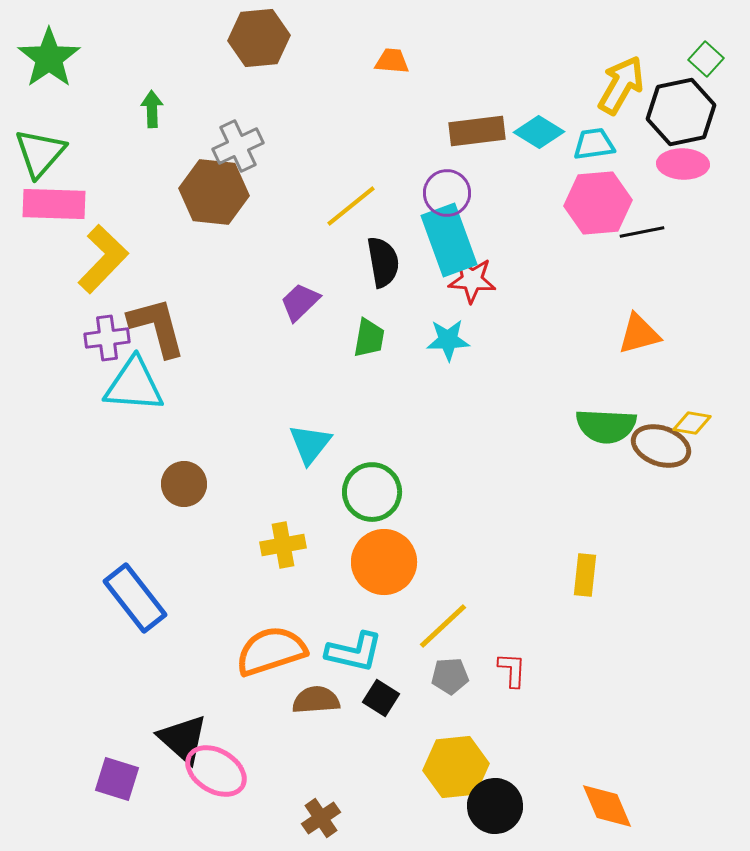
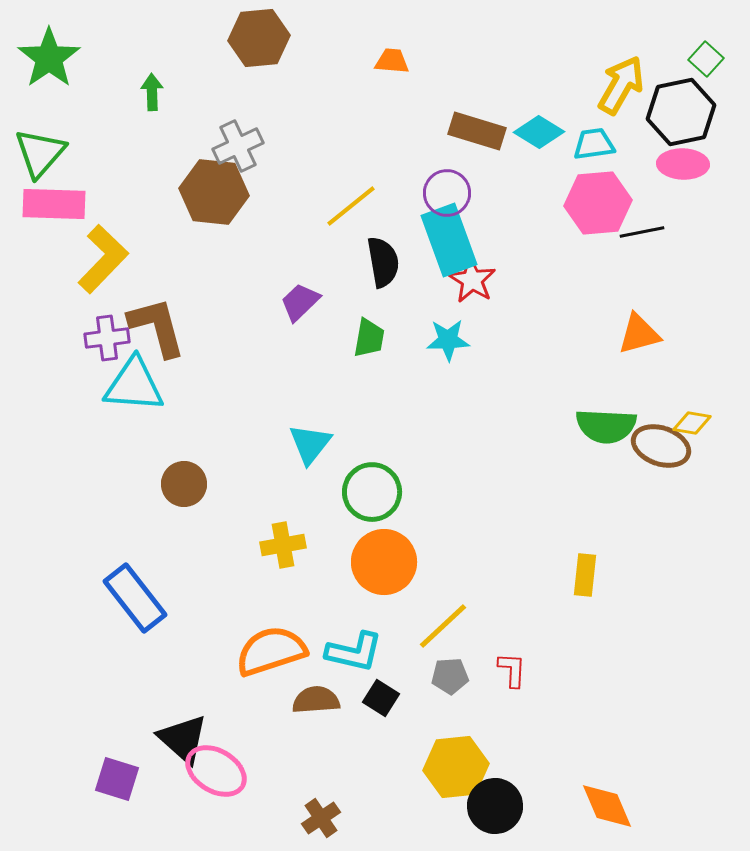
green arrow at (152, 109): moved 17 px up
brown rectangle at (477, 131): rotated 24 degrees clockwise
red star at (472, 280): rotated 27 degrees clockwise
